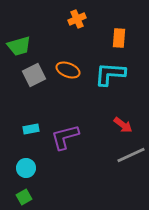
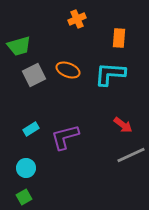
cyan rectangle: rotated 21 degrees counterclockwise
